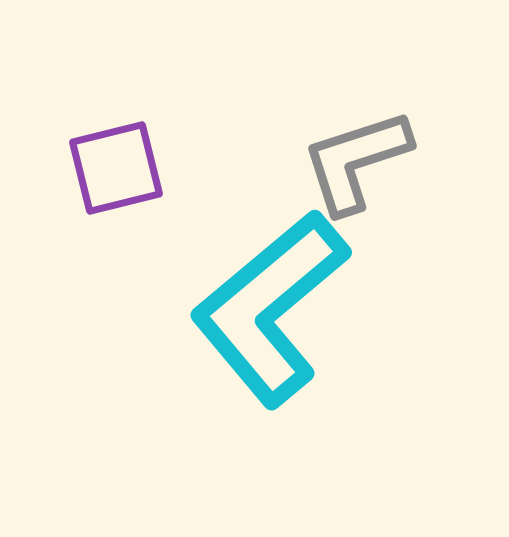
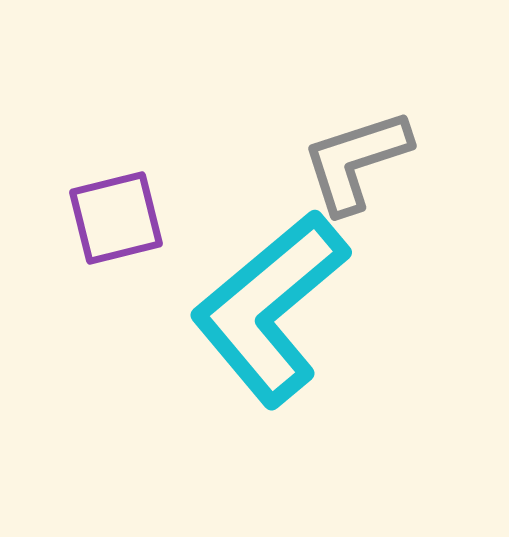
purple square: moved 50 px down
